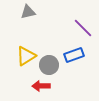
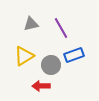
gray triangle: moved 3 px right, 12 px down
purple line: moved 22 px left; rotated 15 degrees clockwise
yellow triangle: moved 2 px left
gray circle: moved 2 px right
